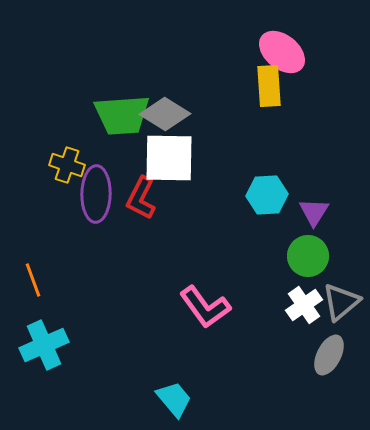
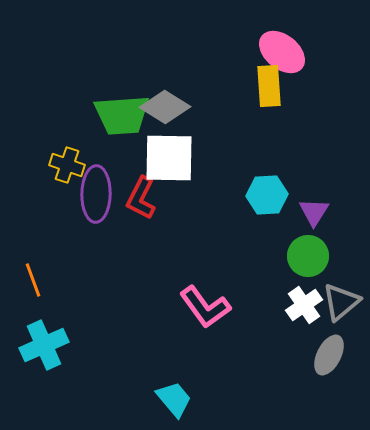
gray diamond: moved 7 px up
